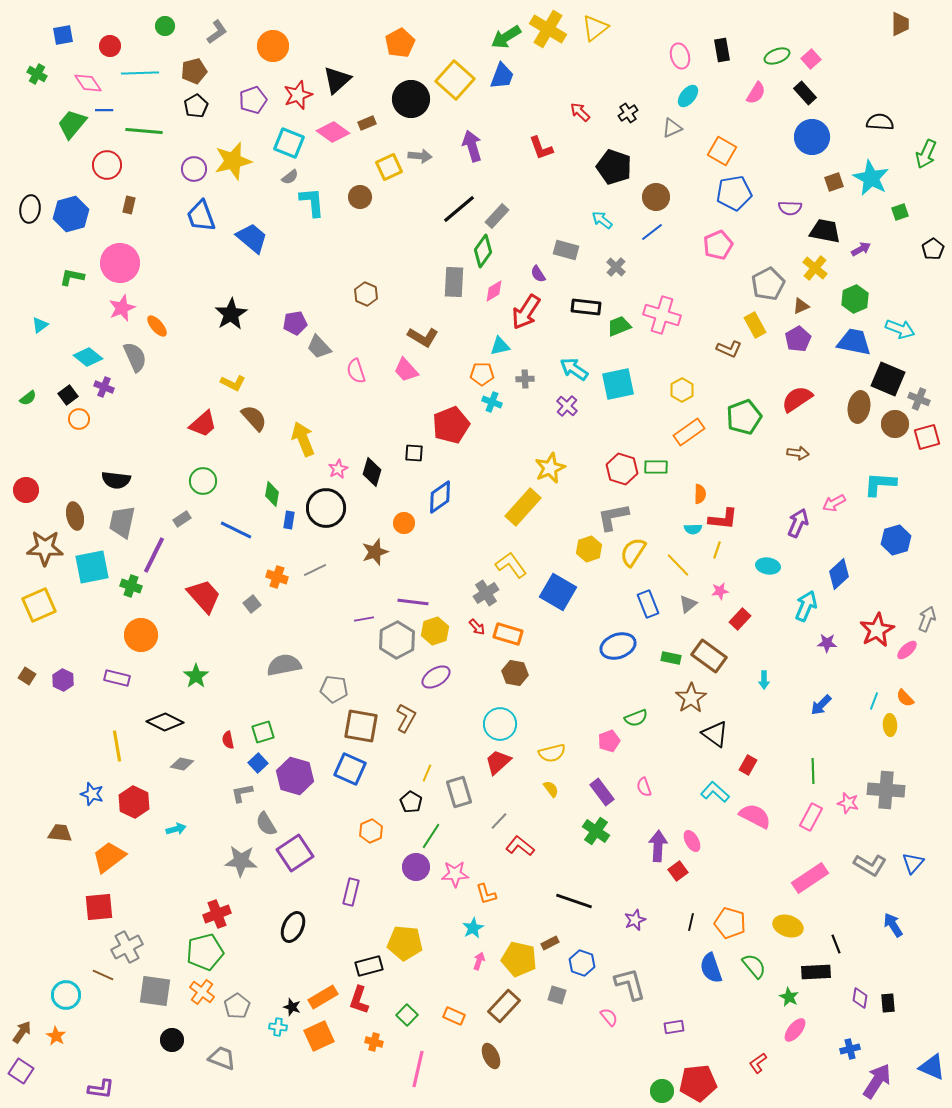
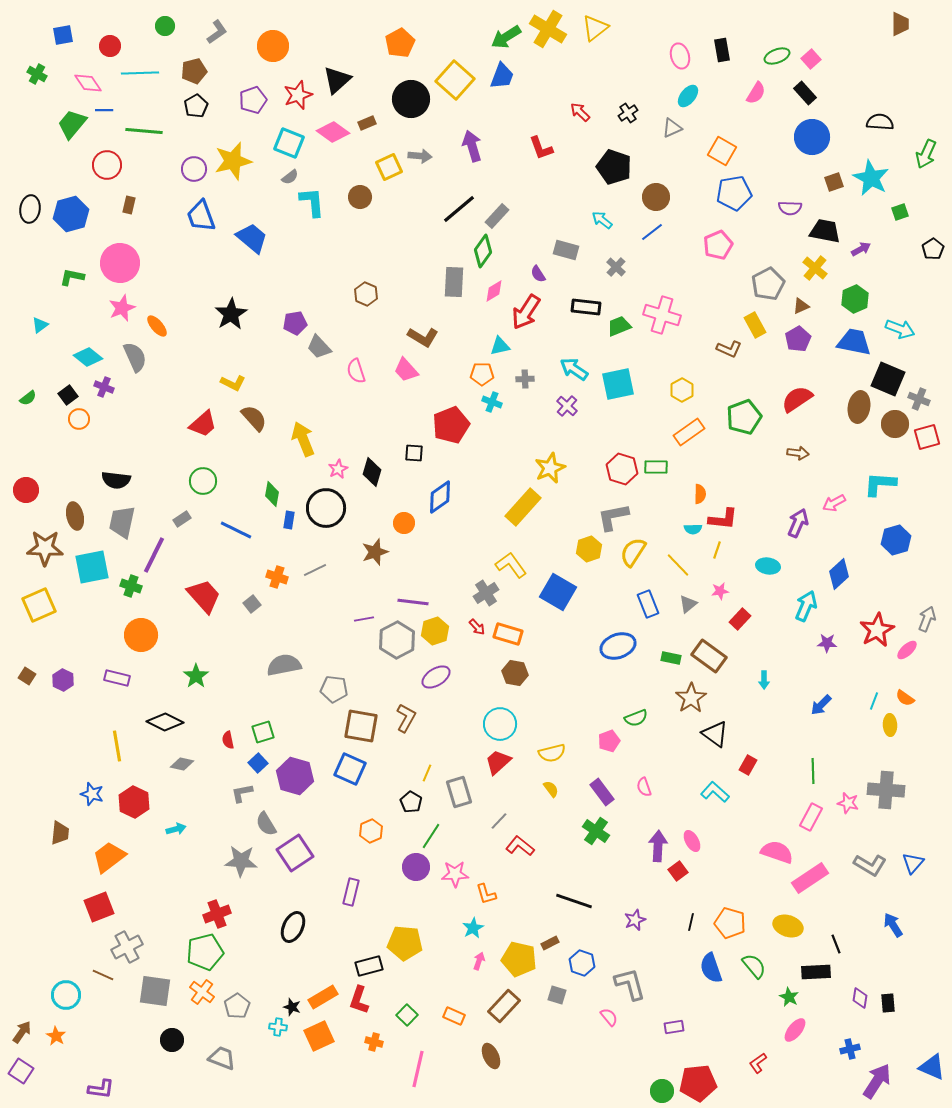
orange semicircle at (905, 698): rotated 12 degrees counterclockwise
pink semicircle at (755, 816): moved 22 px right, 36 px down; rotated 8 degrees counterclockwise
brown trapezoid at (60, 833): rotated 90 degrees clockwise
red square at (99, 907): rotated 16 degrees counterclockwise
